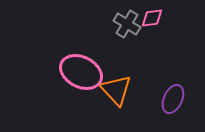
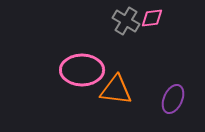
gray cross: moved 1 px left, 3 px up
pink ellipse: moved 1 px right, 2 px up; rotated 27 degrees counterclockwise
orange triangle: rotated 40 degrees counterclockwise
